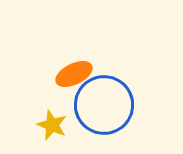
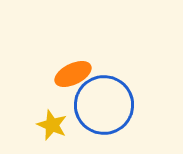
orange ellipse: moved 1 px left
